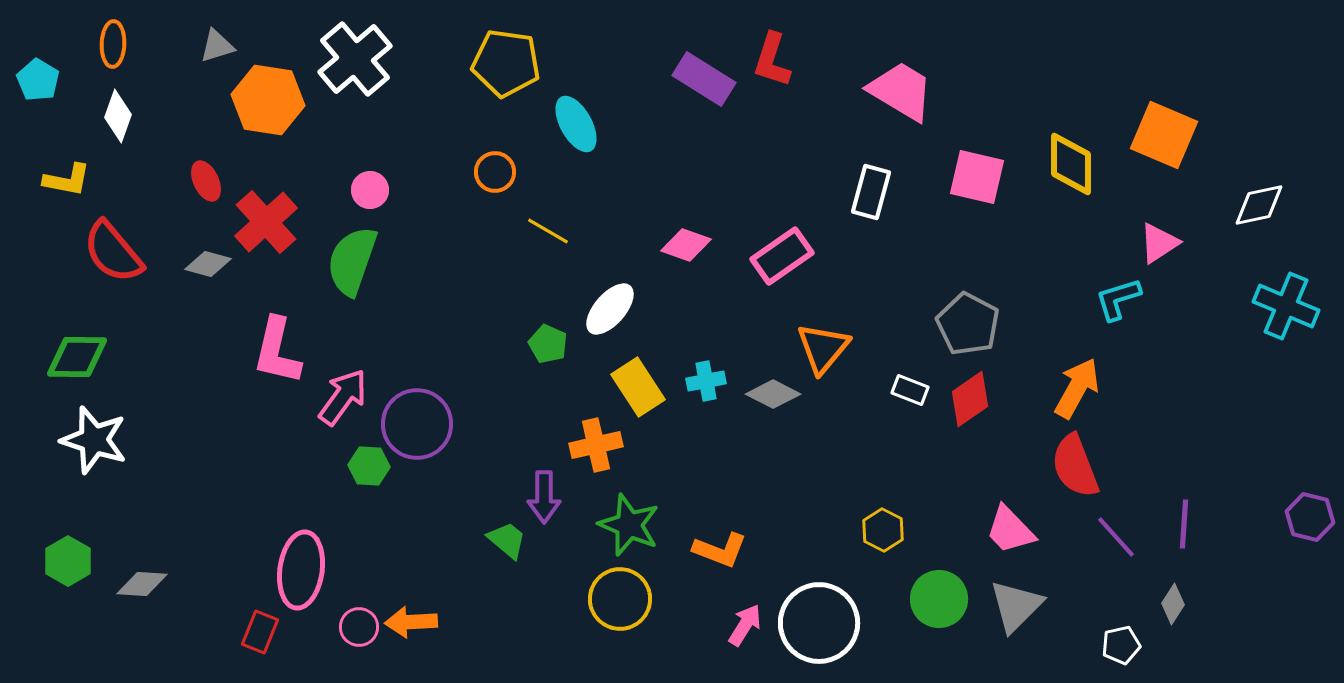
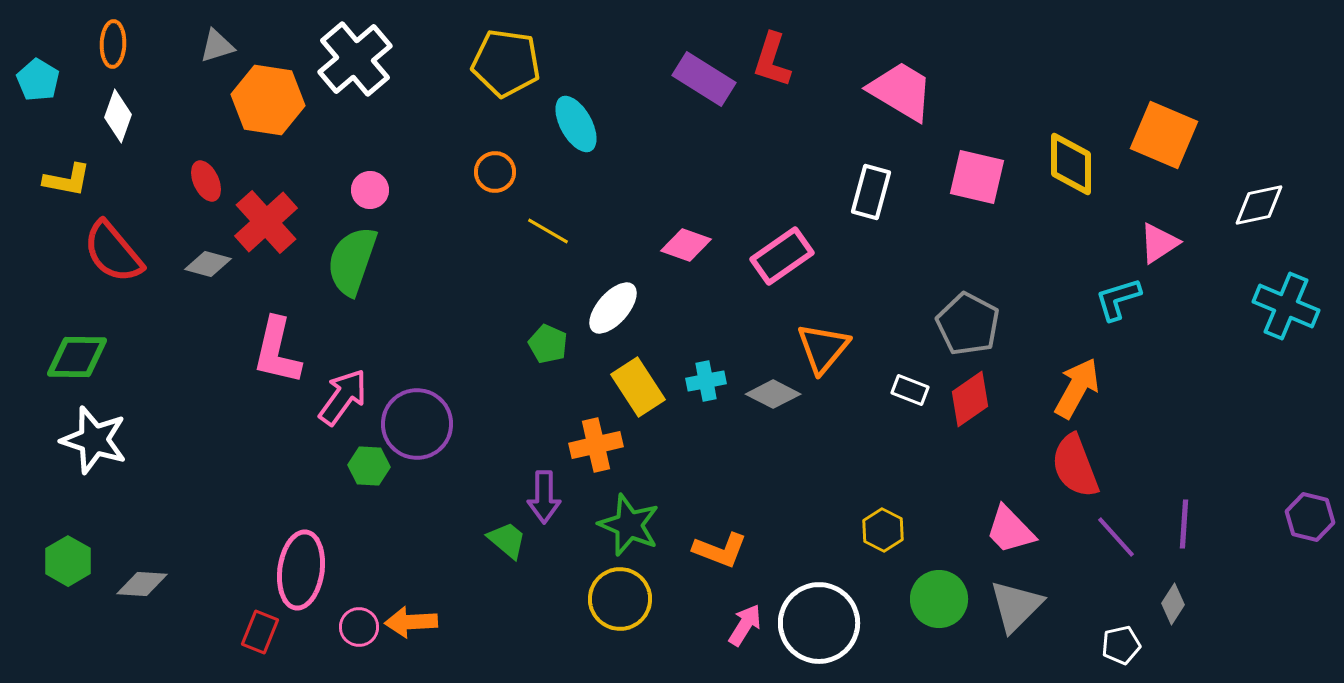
white ellipse at (610, 309): moved 3 px right, 1 px up
